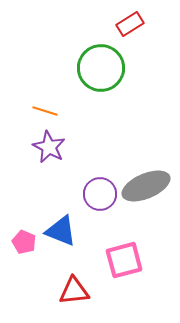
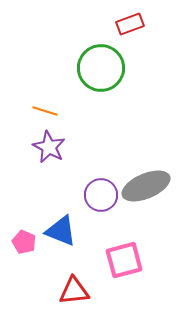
red rectangle: rotated 12 degrees clockwise
purple circle: moved 1 px right, 1 px down
